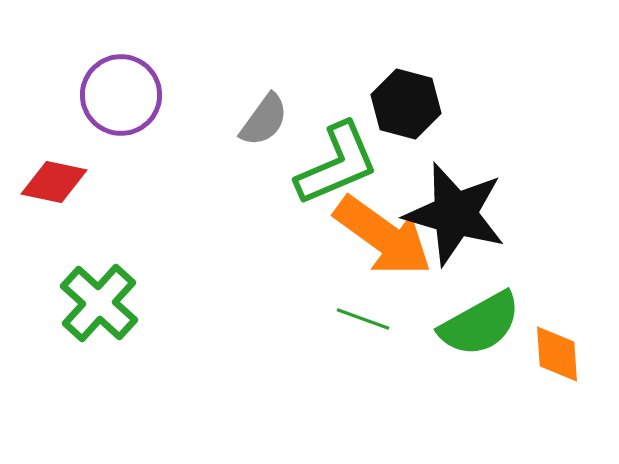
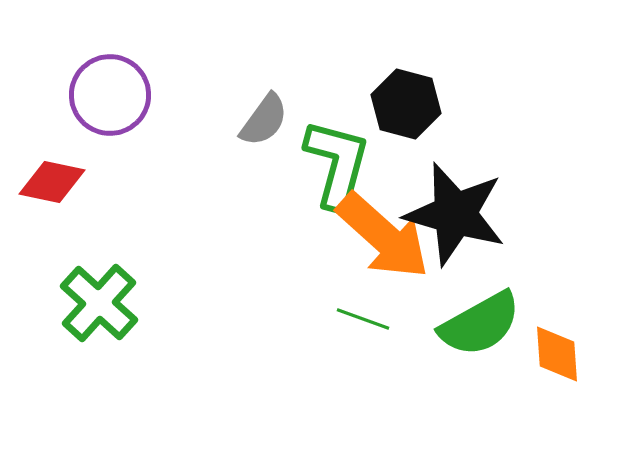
purple circle: moved 11 px left
green L-shape: rotated 52 degrees counterclockwise
red diamond: moved 2 px left
orange arrow: rotated 6 degrees clockwise
